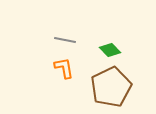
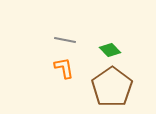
brown pentagon: moved 1 px right; rotated 9 degrees counterclockwise
